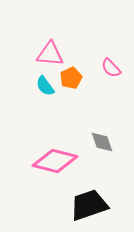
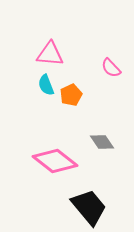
orange pentagon: moved 17 px down
cyan semicircle: moved 1 px right, 1 px up; rotated 15 degrees clockwise
gray diamond: rotated 15 degrees counterclockwise
pink diamond: rotated 24 degrees clockwise
black trapezoid: moved 2 px down; rotated 69 degrees clockwise
